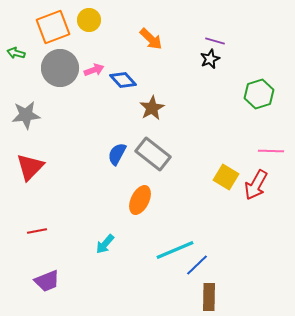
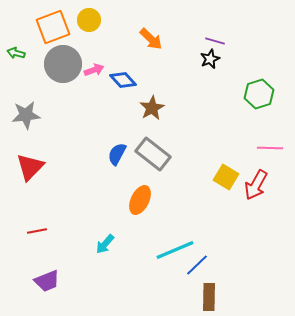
gray circle: moved 3 px right, 4 px up
pink line: moved 1 px left, 3 px up
